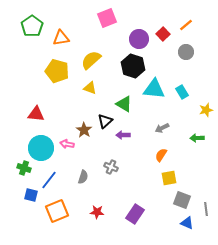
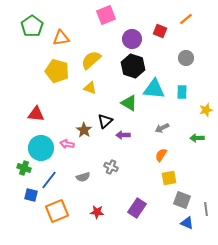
pink square: moved 1 px left, 3 px up
orange line: moved 6 px up
red square: moved 3 px left, 3 px up; rotated 24 degrees counterclockwise
purple circle: moved 7 px left
gray circle: moved 6 px down
cyan rectangle: rotated 32 degrees clockwise
green triangle: moved 5 px right, 1 px up
gray semicircle: rotated 56 degrees clockwise
purple rectangle: moved 2 px right, 6 px up
